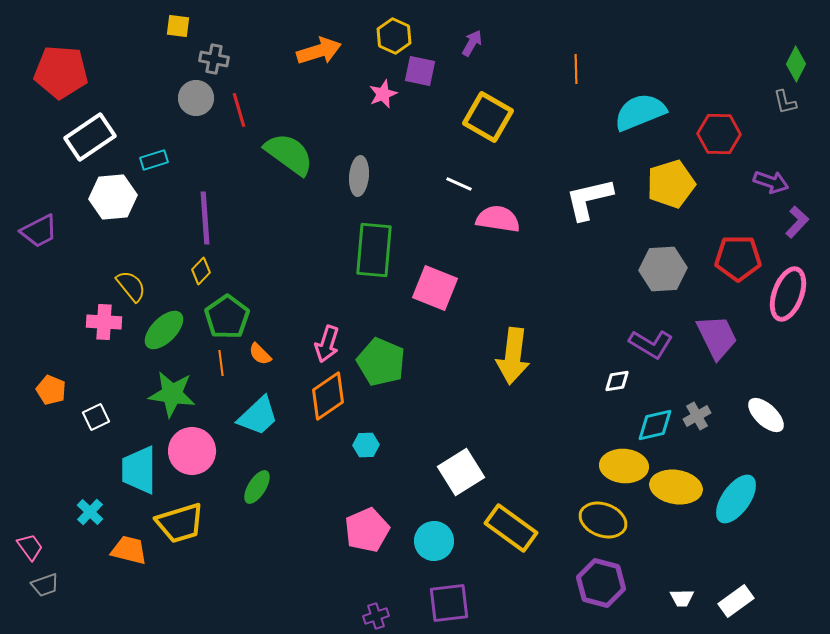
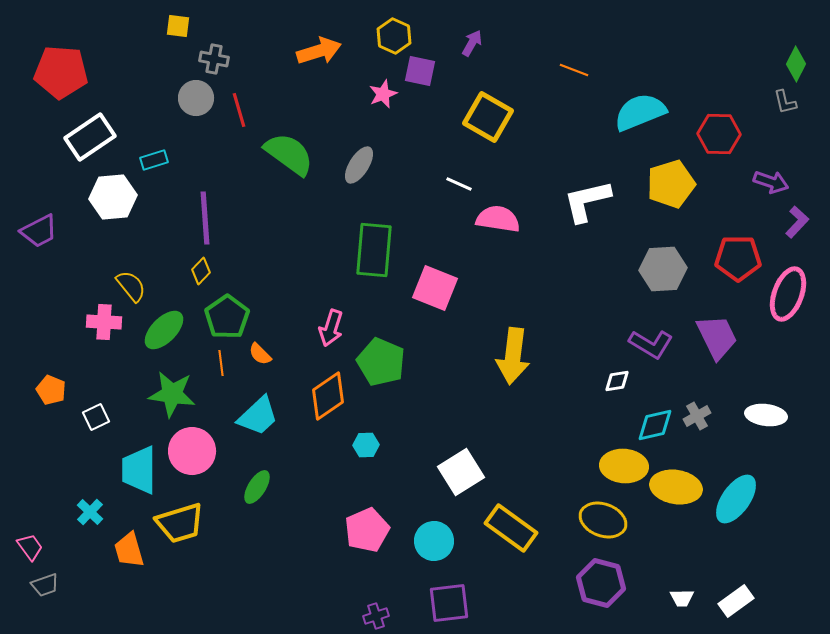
orange line at (576, 69): moved 2 px left, 1 px down; rotated 68 degrees counterclockwise
gray ellipse at (359, 176): moved 11 px up; rotated 27 degrees clockwise
white L-shape at (589, 199): moved 2 px left, 2 px down
pink arrow at (327, 344): moved 4 px right, 16 px up
white ellipse at (766, 415): rotated 36 degrees counterclockwise
orange trapezoid at (129, 550): rotated 120 degrees counterclockwise
